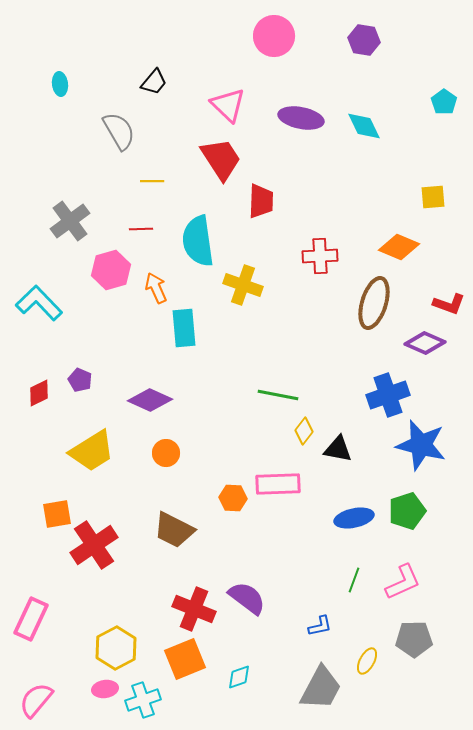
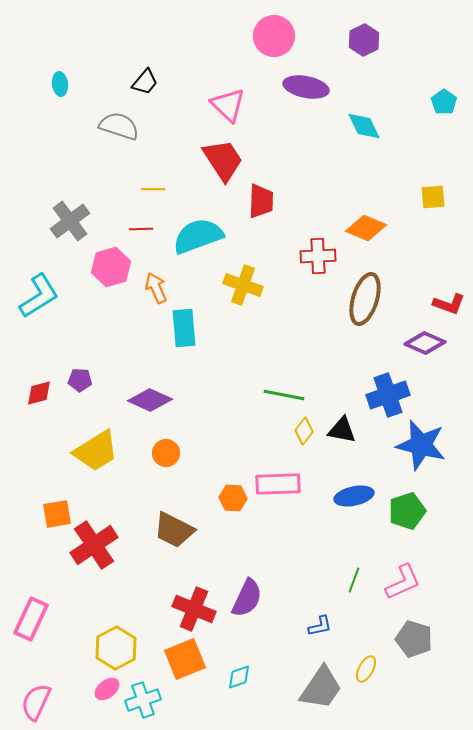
purple hexagon at (364, 40): rotated 24 degrees clockwise
black trapezoid at (154, 82): moved 9 px left
purple ellipse at (301, 118): moved 5 px right, 31 px up
gray semicircle at (119, 131): moved 5 px up; rotated 42 degrees counterclockwise
red trapezoid at (221, 159): moved 2 px right, 1 px down
yellow line at (152, 181): moved 1 px right, 8 px down
cyan semicircle at (198, 241): moved 5 px up; rotated 78 degrees clockwise
orange diamond at (399, 247): moved 33 px left, 19 px up
red cross at (320, 256): moved 2 px left
pink hexagon at (111, 270): moved 3 px up
cyan L-shape at (39, 303): moved 7 px up; rotated 102 degrees clockwise
brown ellipse at (374, 303): moved 9 px left, 4 px up
purple pentagon at (80, 380): rotated 20 degrees counterclockwise
red diamond at (39, 393): rotated 12 degrees clockwise
green line at (278, 395): moved 6 px right
black triangle at (338, 449): moved 4 px right, 19 px up
yellow trapezoid at (92, 451): moved 4 px right
blue ellipse at (354, 518): moved 22 px up
purple semicircle at (247, 598): rotated 78 degrees clockwise
gray pentagon at (414, 639): rotated 18 degrees clockwise
yellow ellipse at (367, 661): moved 1 px left, 8 px down
gray trapezoid at (321, 688): rotated 6 degrees clockwise
pink ellipse at (105, 689): moved 2 px right; rotated 30 degrees counterclockwise
pink semicircle at (36, 700): moved 2 px down; rotated 15 degrees counterclockwise
